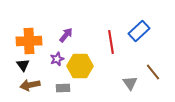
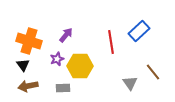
orange cross: rotated 20 degrees clockwise
brown arrow: moved 2 px left, 1 px down
